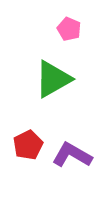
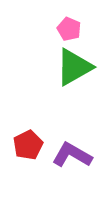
green triangle: moved 21 px right, 12 px up
